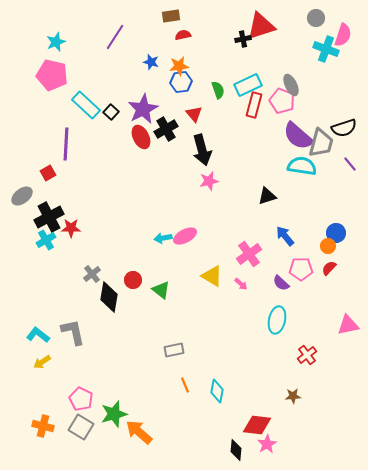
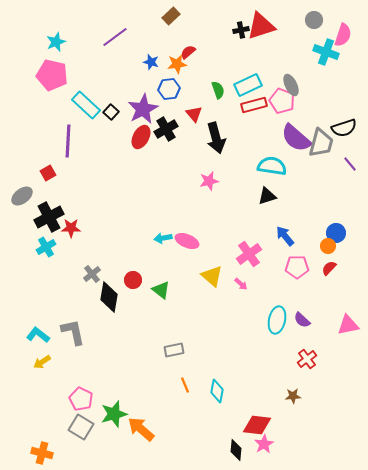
brown rectangle at (171, 16): rotated 36 degrees counterclockwise
gray circle at (316, 18): moved 2 px left, 2 px down
red semicircle at (183, 35): moved 5 px right, 17 px down; rotated 28 degrees counterclockwise
purple line at (115, 37): rotated 20 degrees clockwise
black cross at (243, 39): moved 2 px left, 9 px up
cyan cross at (326, 49): moved 3 px down
orange star at (179, 66): moved 2 px left, 2 px up
blue hexagon at (181, 82): moved 12 px left, 7 px down
red rectangle at (254, 105): rotated 60 degrees clockwise
purple semicircle at (298, 136): moved 2 px left, 2 px down
red ellipse at (141, 137): rotated 55 degrees clockwise
purple line at (66, 144): moved 2 px right, 3 px up
black arrow at (202, 150): moved 14 px right, 12 px up
cyan semicircle at (302, 166): moved 30 px left
pink ellipse at (185, 236): moved 2 px right, 5 px down; rotated 50 degrees clockwise
cyan cross at (46, 240): moved 7 px down
pink pentagon at (301, 269): moved 4 px left, 2 px up
yellow triangle at (212, 276): rotated 10 degrees clockwise
purple semicircle at (281, 283): moved 21 px right, 37 px down
red cross at (307, 355): moved 4 px down
orange cross at (43, 426): moved 1 px left, 27 px down
orange arrow at (139, 432): moved 2 px right, 3 px up
pink star at (267, 444): moved 3 px left
